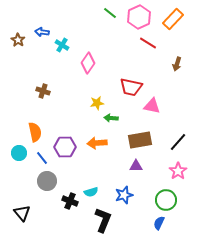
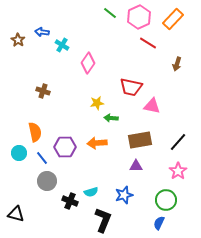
black triangle: moved 6 px left, 1 px down; rotated 36 degrees counterclockwise
